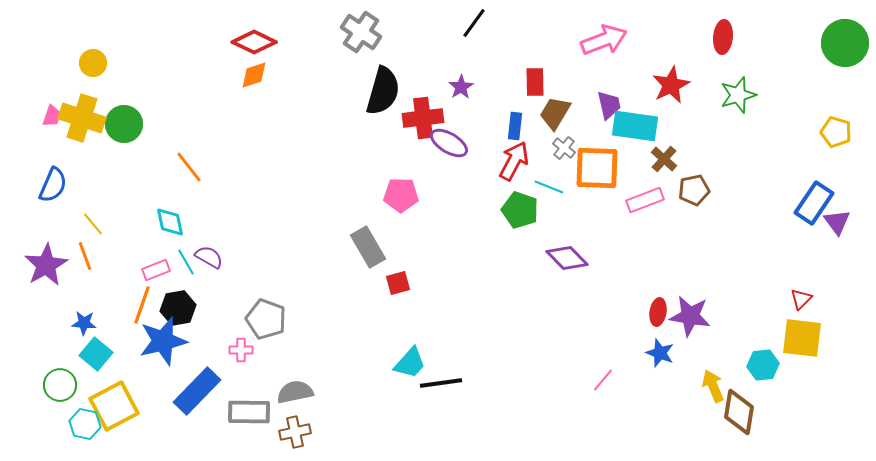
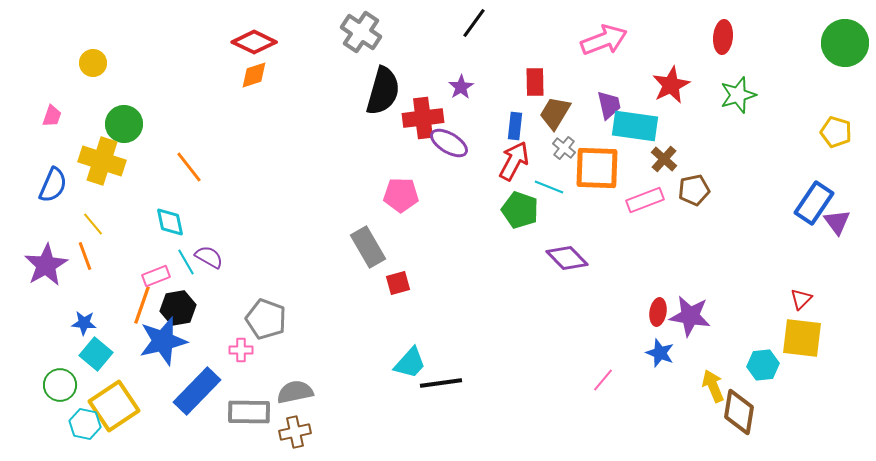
yellow cross at (82, 118): moved 20 px right, 43 px down
pink rectangle at (156, 270): moved 6 px down
yellow square at (114, 406): rotated 6 degrees counterclockwise
